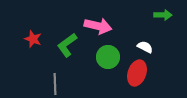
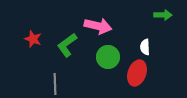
white semicircle: rotated 119 degrees counterclockwise
